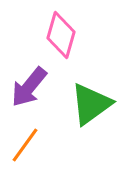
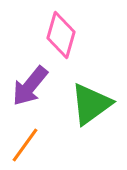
purple arrow: moved 1 px right, 1 px up
